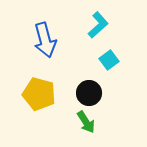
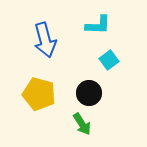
cyan L-shape: rotated 44 degrees clockwise
green arrow: moved 4 px left, 2 px down
